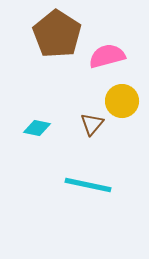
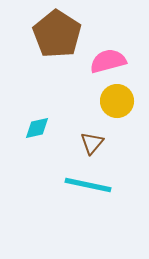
pink semicircle: moved 1 px right, 5 px down
yellow circle: moved 5 px left
brown triangle: moved 19 px down
cyan diamond: rotated 24 degrees counterclockwise
